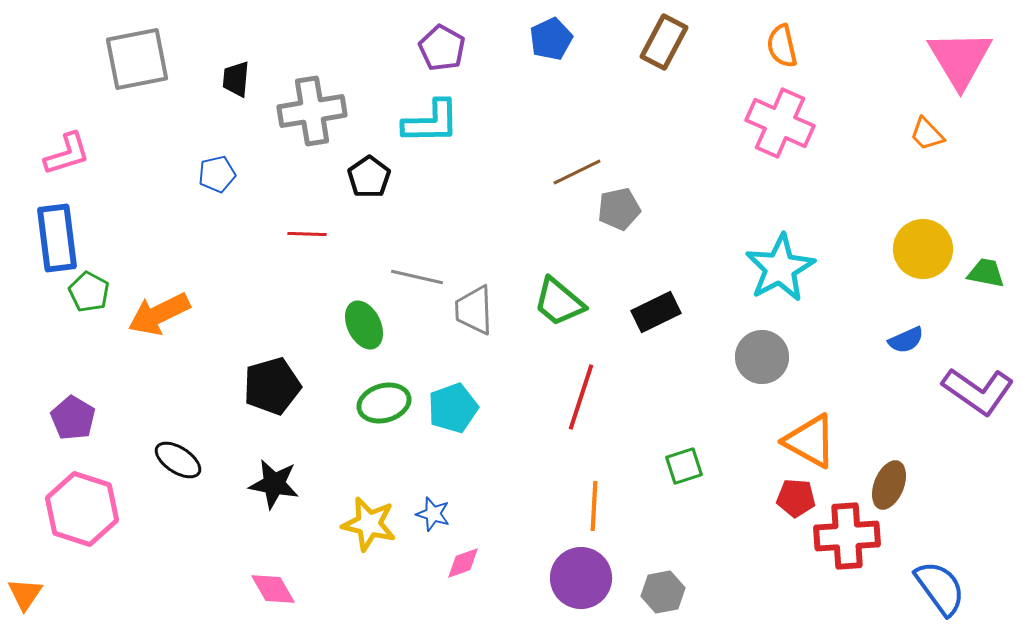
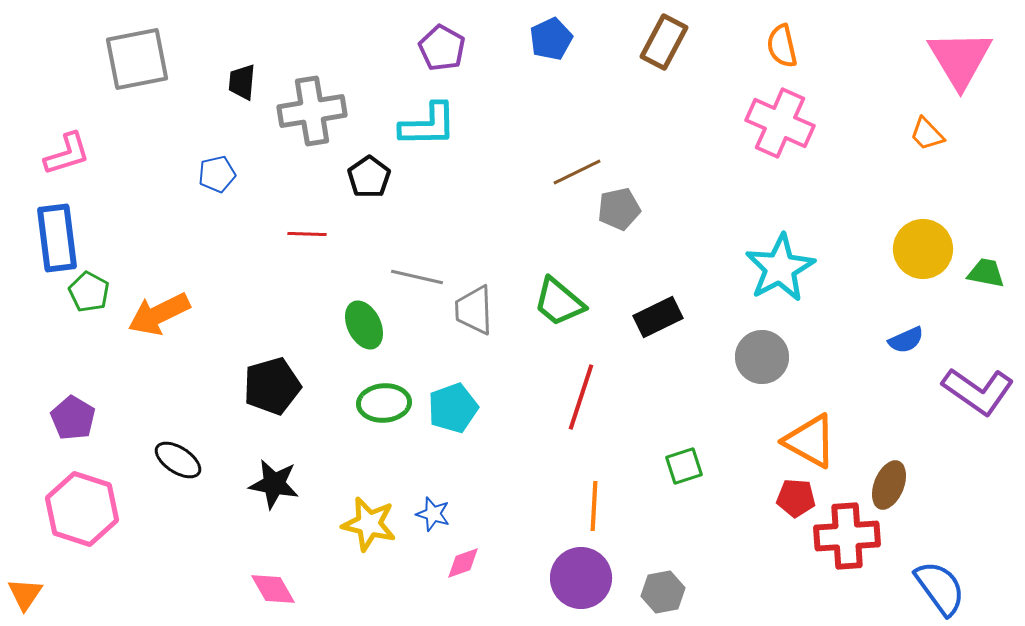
black trapezoid at (236, 79): moved 6 px right, 3 px down
cyan L-shape at (431, 122): moved 3 px left, 3 px down
black rectangle at (656, 312): moved 2 px right, 5 px down
green ellipse at (384, 403): rotated 12 degrees clockwise
